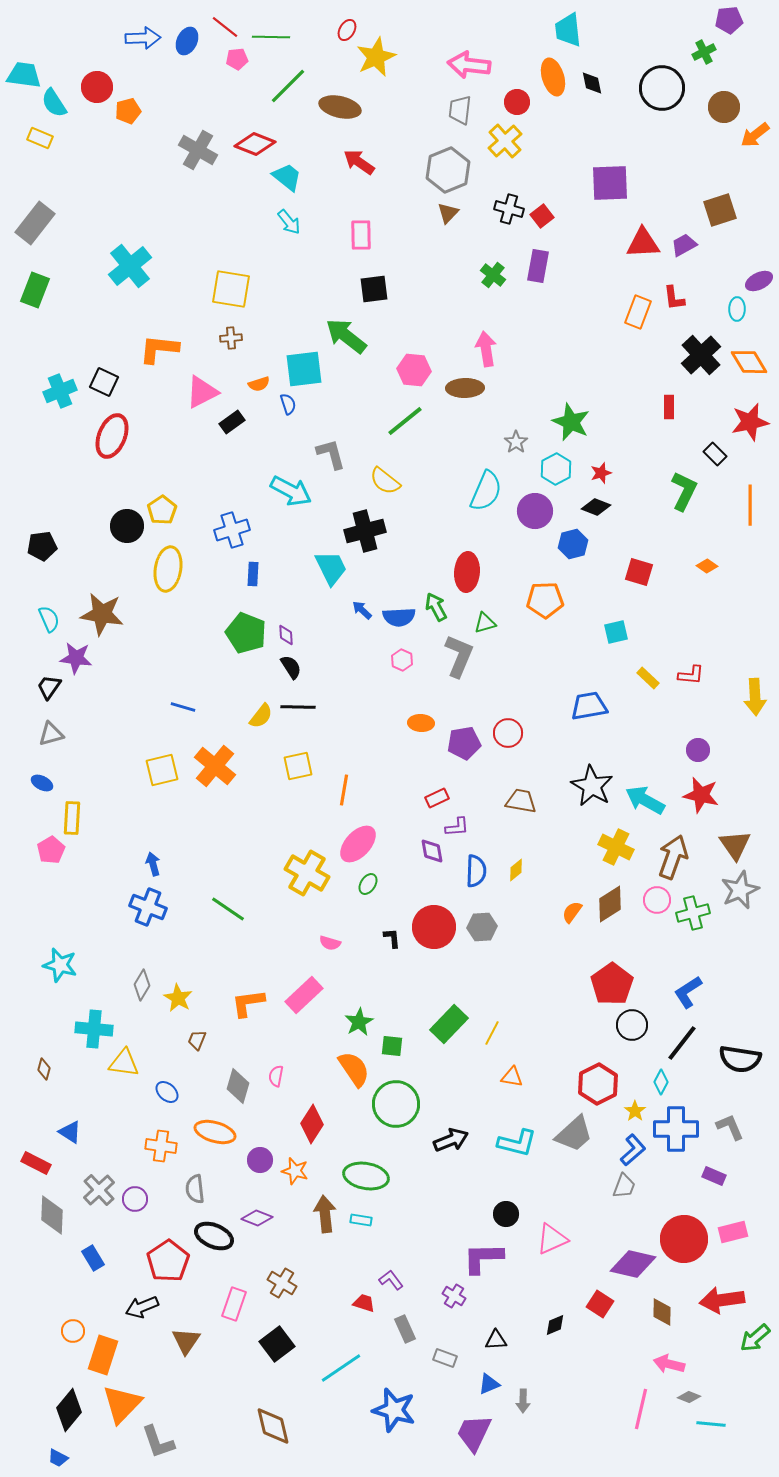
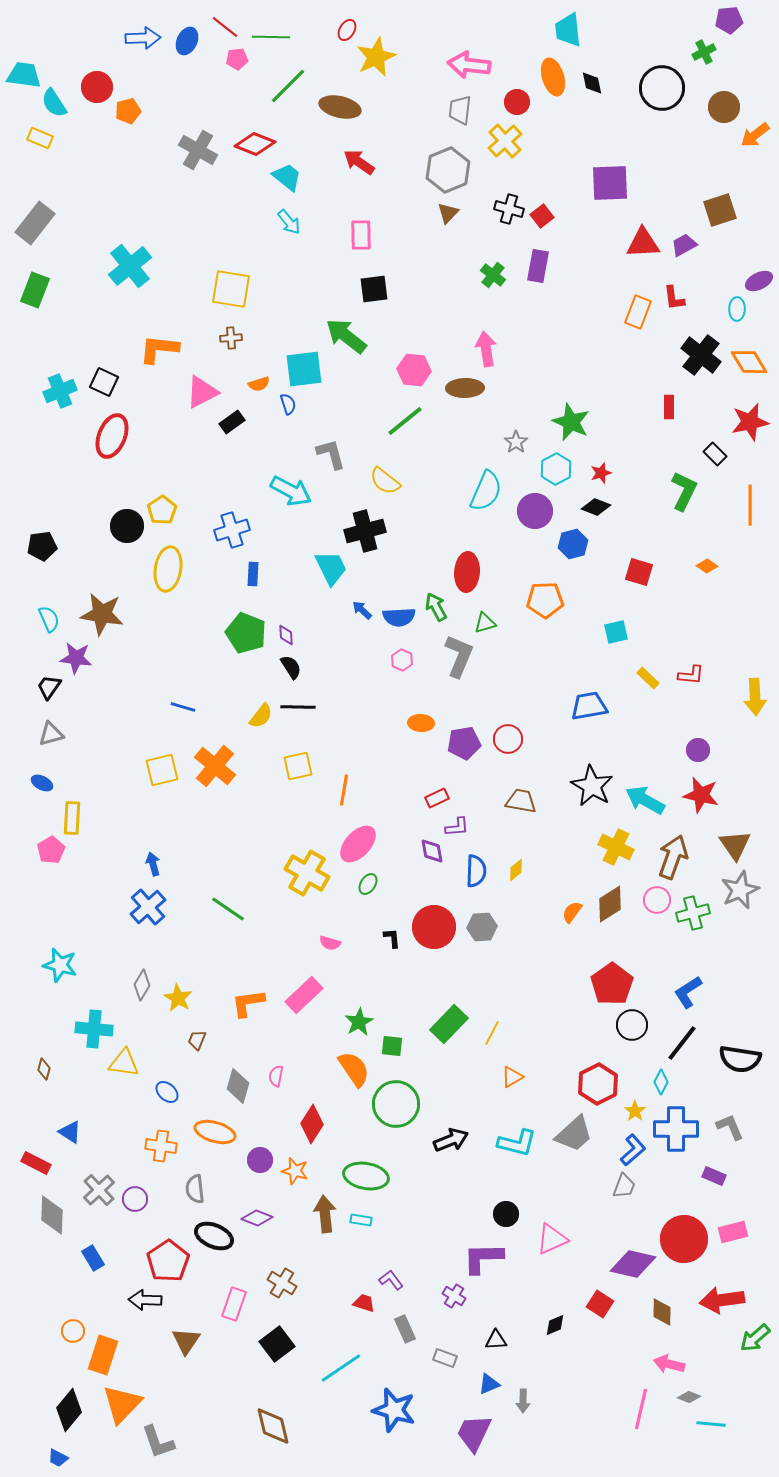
black cross at (701, 355): rotated 9 degrees counterclockwise
red circle at (508, 733): moved 6 px down
blue cross at (148, 907): rotated 27 degrees clockwise
orange triangle at (512, 1077): rotated 40 degrees counterclockwise
black arrow at (142, 1307): moved 3 px right, 7 px up; rotated 24 degrees clockwise
